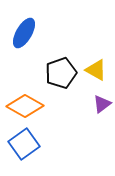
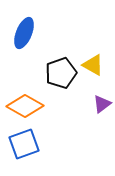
blue ellipse: rotated 8 degrees counterclockwise
yellow triangle: moved 3 px left, 5 px up
blue square: rotated 16 degrees clockwise
